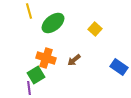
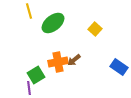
orange cross: moved 12 px right, 4 px down; rotated 30 degrees counterclockwise
